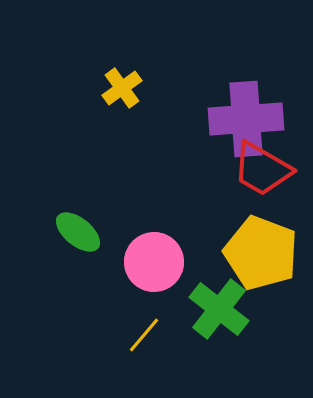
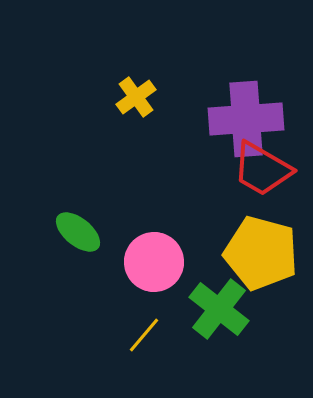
yellow cross: moved 14 px right, 9 px down
yellow pentagon: rotated 6 degrees counterclockwise
